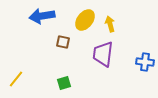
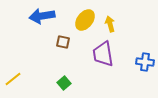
purple trapezoid: rotated 16 degrees counterclockwise
yellow line: moved 3 px left; rotated 12 degrees clockwise
green square: rotated 24 degrees counterclockwise
